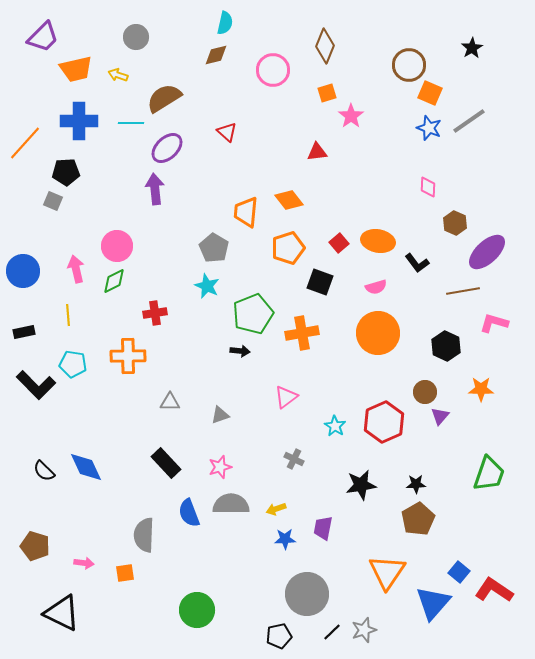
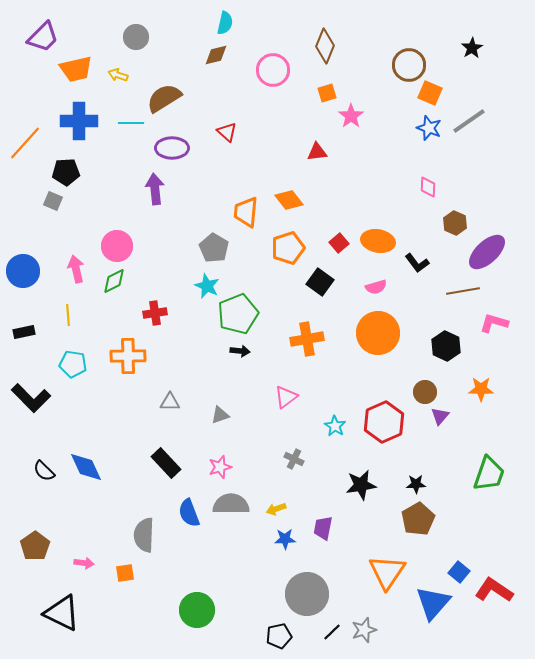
purple ellipse at (167, 148): moved 5 px right; rotated 44 degrees clockwise
black square at (320, 282): rotated 16 degrees clockwise
green pentagon at (253, 314): moved 15 px left
orange cross at (302, 333): moved 5 px right, 6 px down
black L-shape at (36, 385): moved 5 px left, 13 px down
brown pentagon at (35, 546): rotated 20 degrees clockwise
